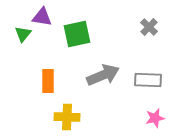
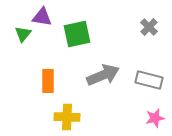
gray rectangle: moved 1 px right; rotated 12 degrees clockwise
